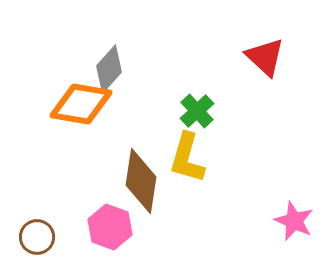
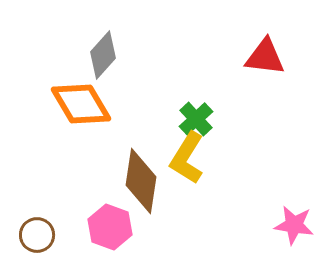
red triangle: rotated 36 degrees counterclockwise
gray diamond: moved 6 px left, 14 px up
orange diamond: rotated 50 degrees clockwise
green cross: moved 1 px left, 8 px down
yellow L-shape: rotated 16 degrees clockwise
pink star: moved 4 px down; rotated 15 degrees counterclockwise
brown circle: moved 2 px up
